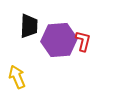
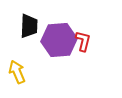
yellow arrow: moved 5 px up
